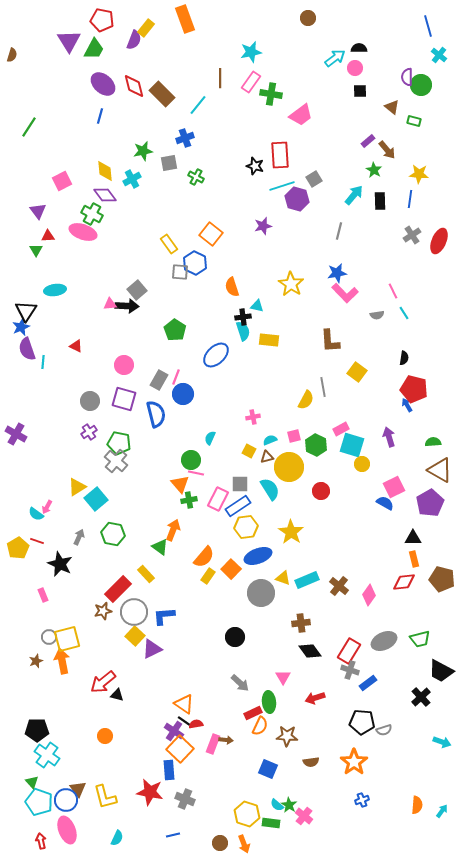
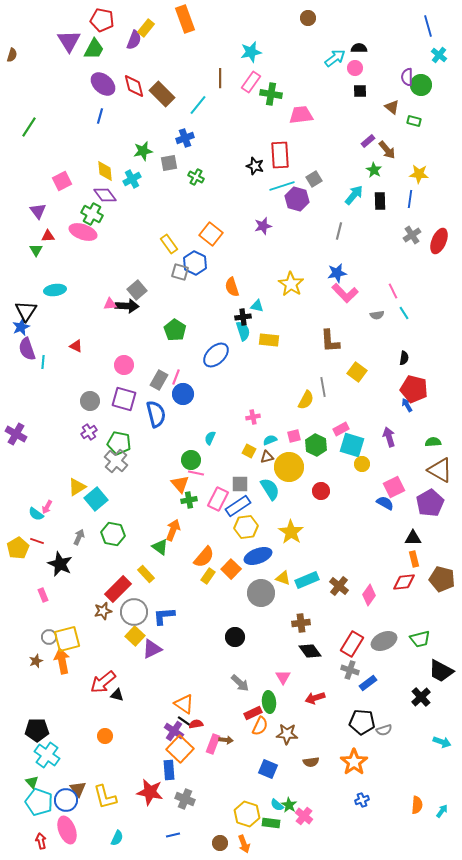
pink trapezoid at (301, 115): rotated 150 degrees counterclockwise
gray square at (180, 272): rotated 12 degrees clockwise
red rectangle at (349, 651): moved 3 px right, 7 px up
brown star at (287, 736): moved 2 px up
